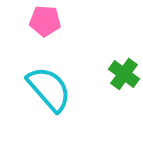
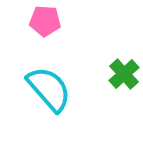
green cross: rotated 12 degrees clockwise
